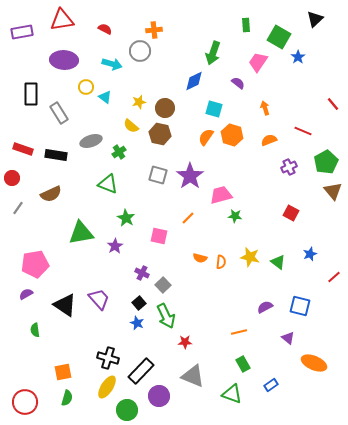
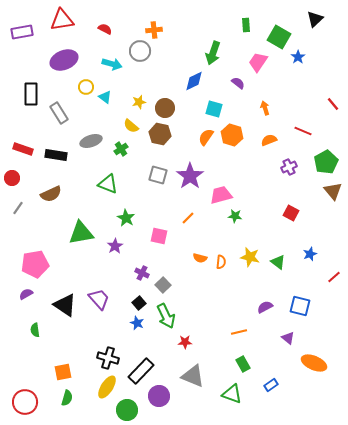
purple ellipse at (64, 60): rotated 24 degrees counterclockwise
green cross at (119, 152): moved 2 px right, 3 px up
